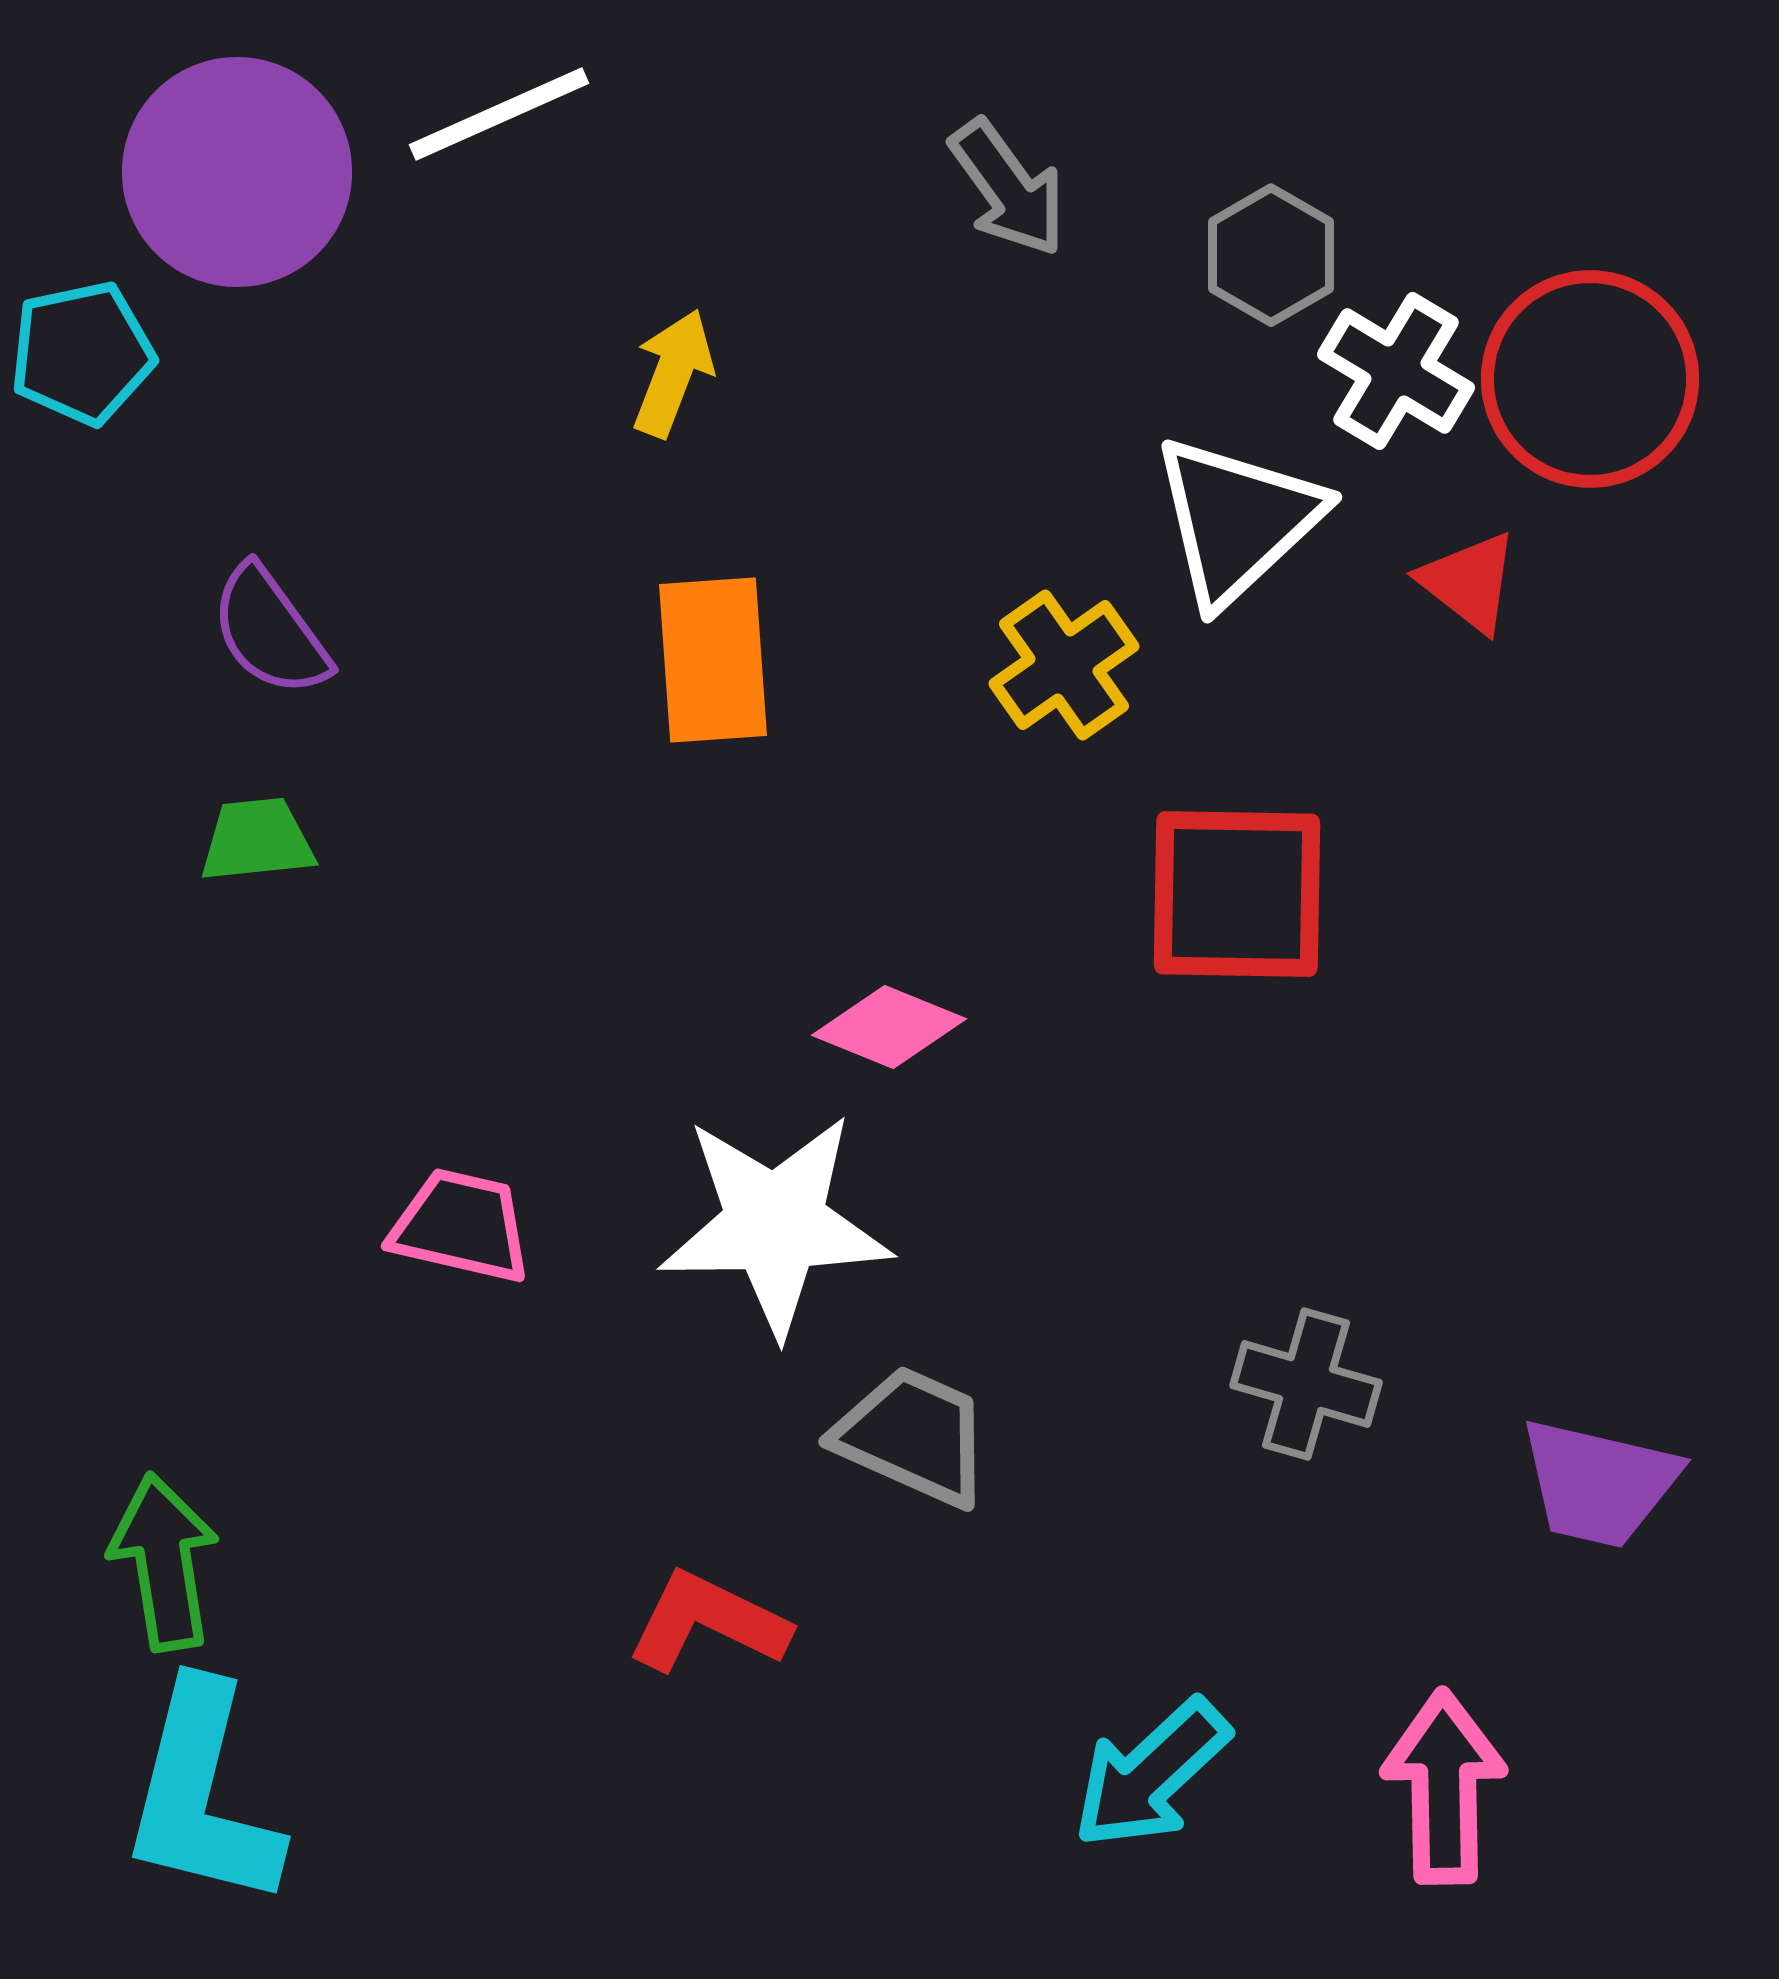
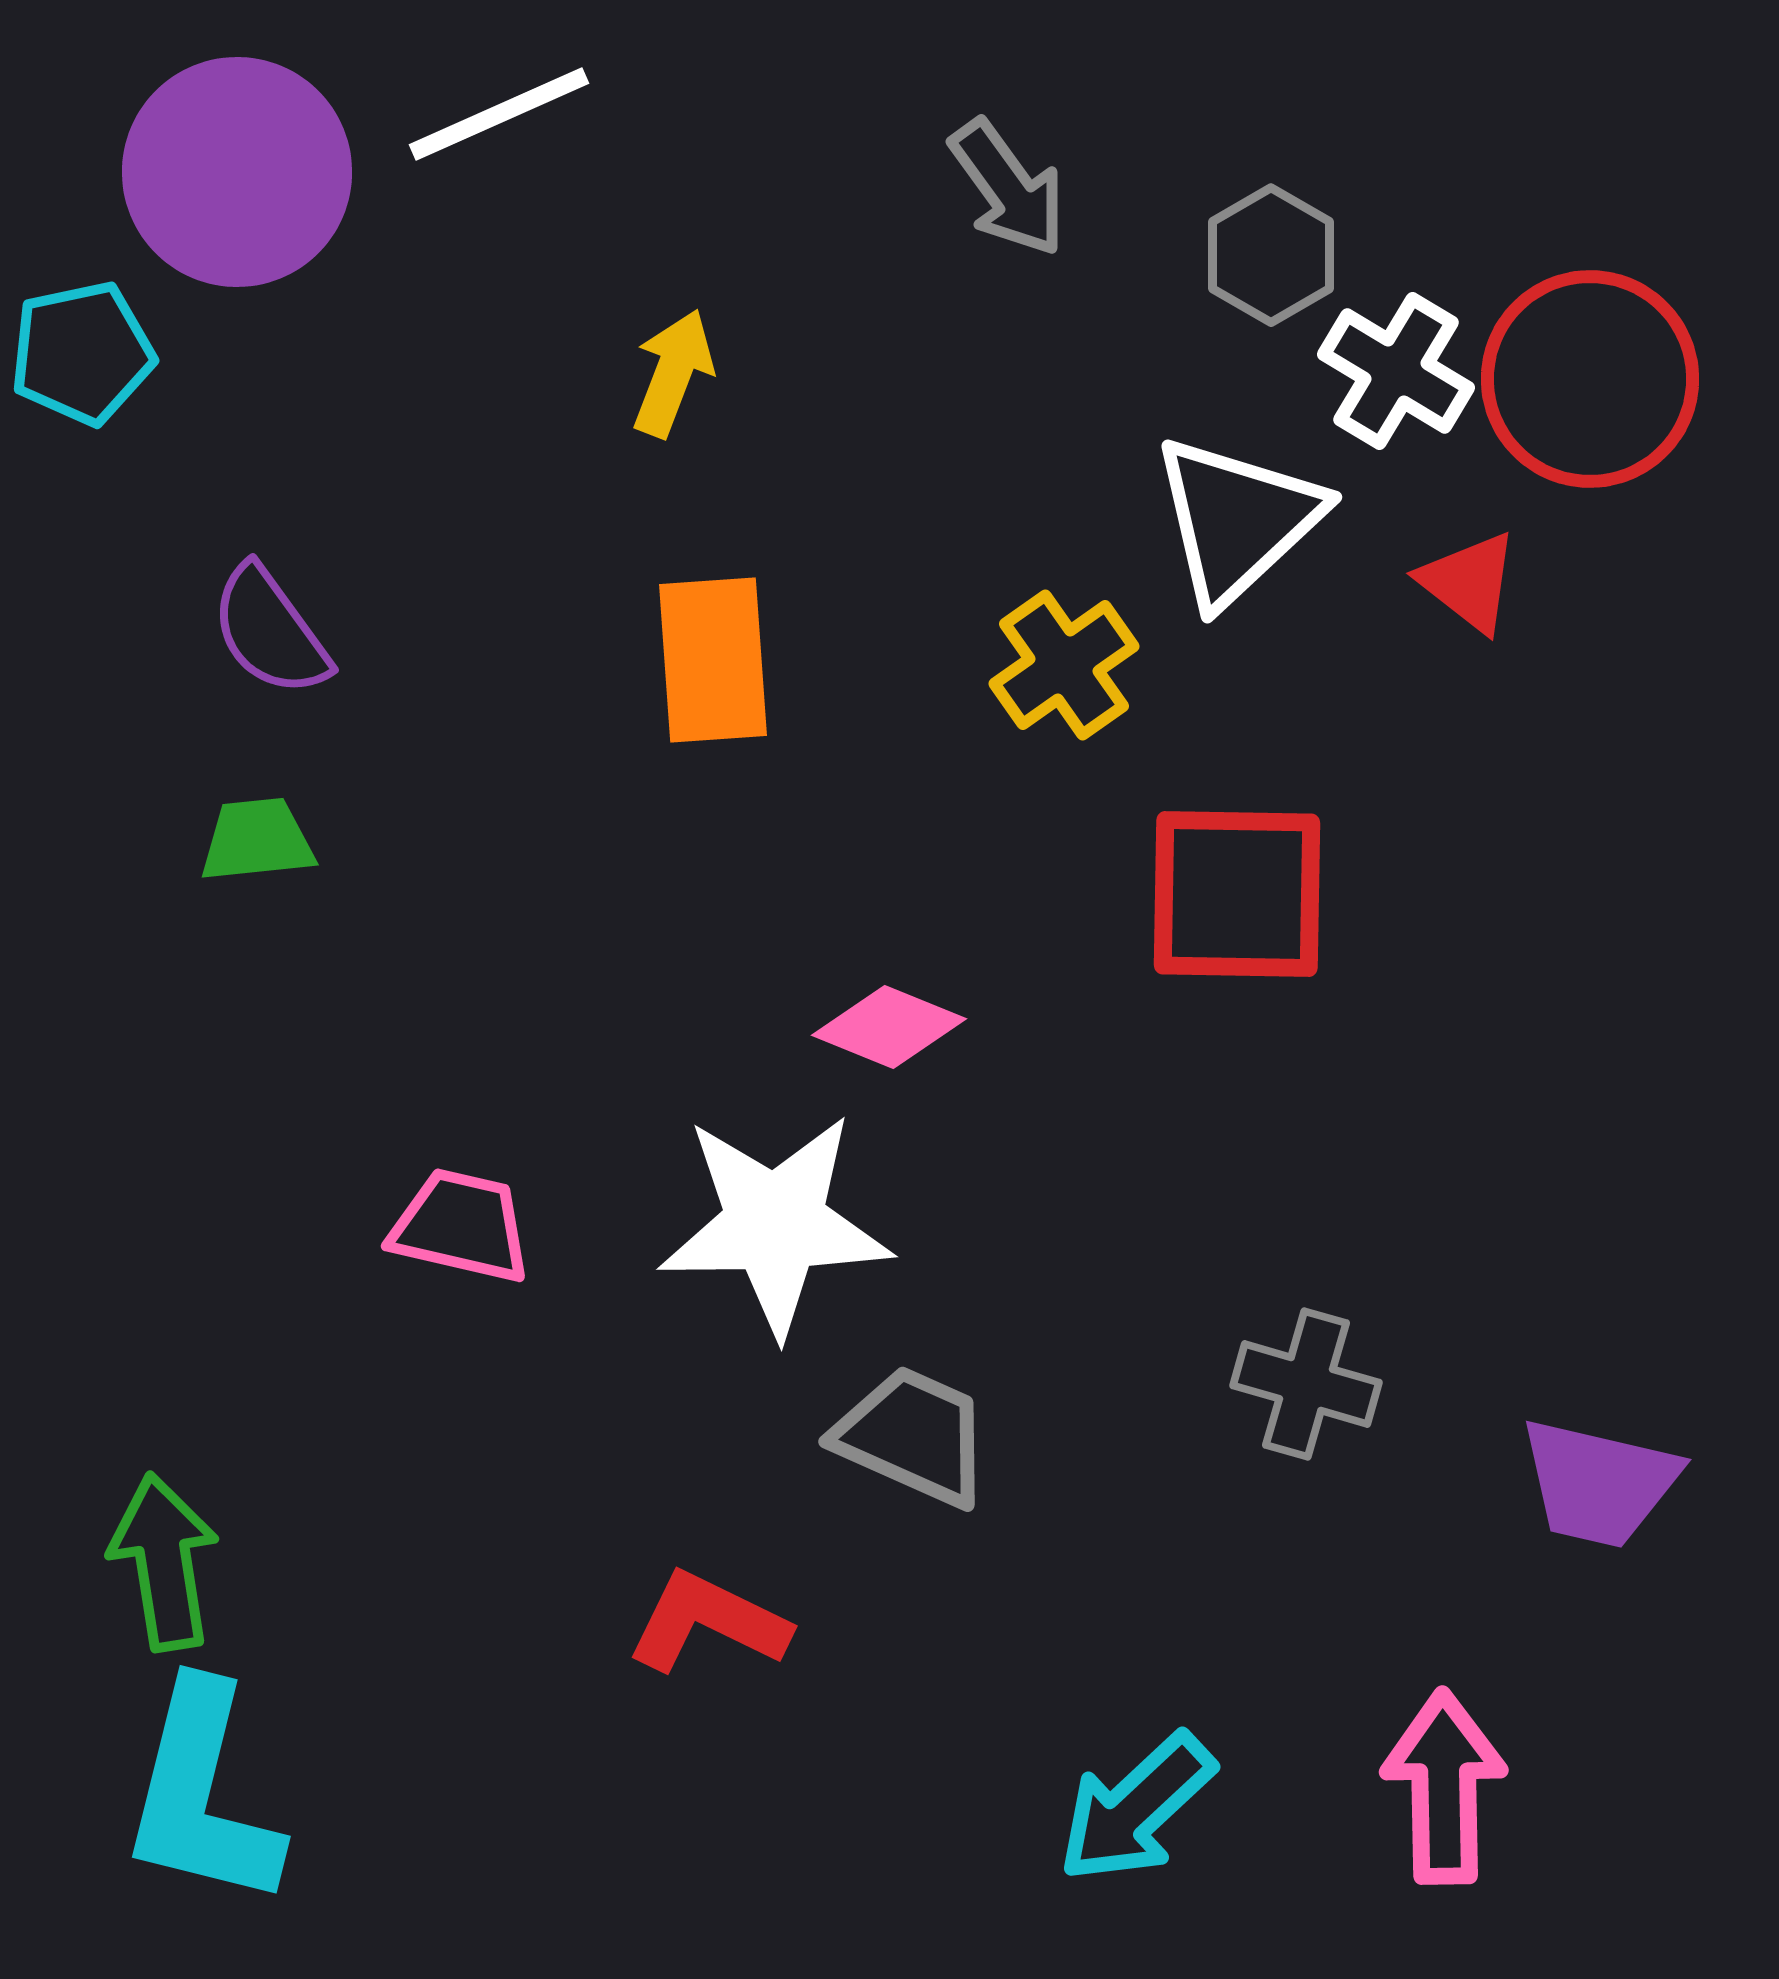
cyan arrow: moved 15 px left, 34 px down
